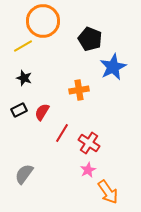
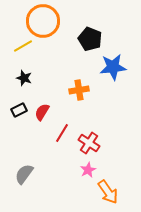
blue star: rotated 20 degrees clockwise
